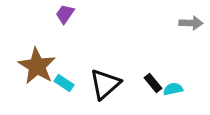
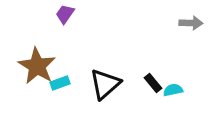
cyan rectangle: moved 4 px left; rotated 54 degrees counterclockwise
cyan semicircle: moved 1 px down
